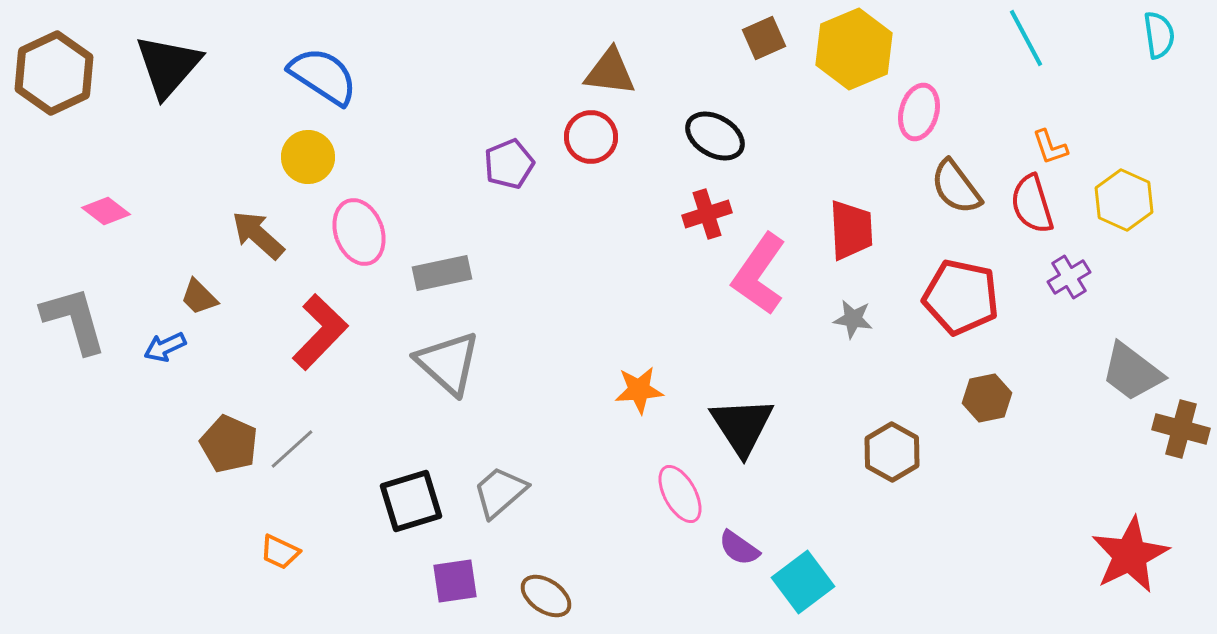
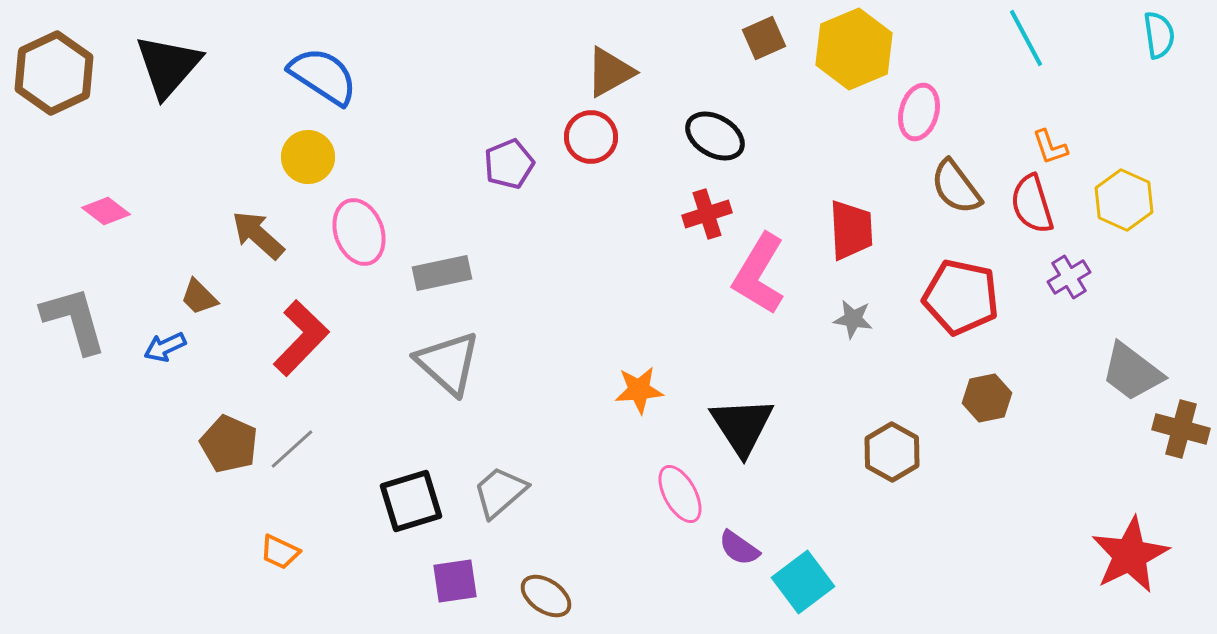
brown triangle at (610, 72): rotated 36 degrees counterclockwise
pink L-shape at (759, 274): rotated 4 degrees counterclockwise
red L-shape at (320, 332): moved 19 px left, 6 px down
